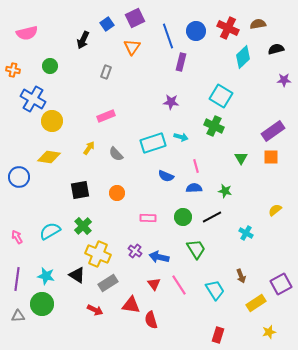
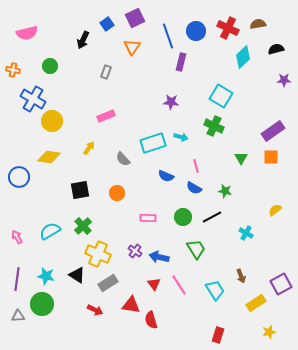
gray semicircle at (116, 154): moved 7 px right, 5 px down
blue semicircle at (194, 188): rotated 147 degrees counterclockwise
